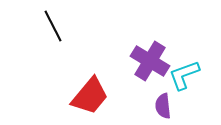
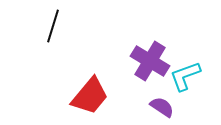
black line: rotated 44 degrees clockwise
cyan L-shape: moved 1 px right, 1 px down
purple semicircle: moved 1 px left, 1 px down; rotated 130 degrees clockwise
